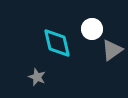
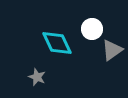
cyan diamond: rotated 12 degrees counterclockwise
